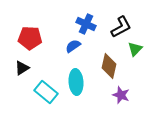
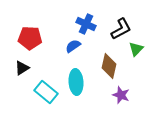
black L-shape: moved 2 px down
green triangle: moved 1 px right
